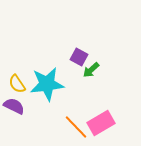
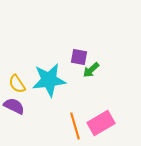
purple square: rotated 18 degrees counterclockwise
cyan star: moved 2 px right, 4 px up
orange line: moved 1 px left, 1 px up; rotated 28 degrees clockwise
